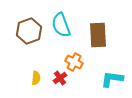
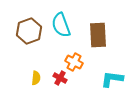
red cross: rotated 24 degrees counterclockwise
